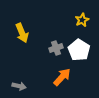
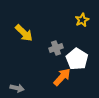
yellow arrow: moved 2 px right; rotated 24 degrees counterclockwise
white pentagon: moved 2 px left, 9 px down
gray arrow: moved 2 px left, 2 px down
